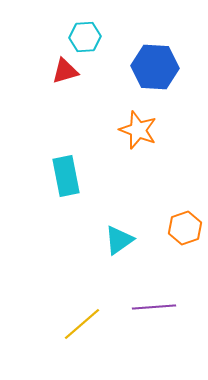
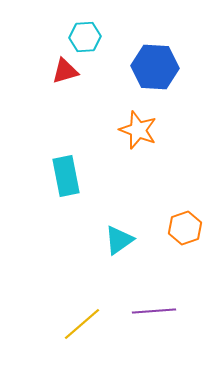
purple line: moved 4 px down
